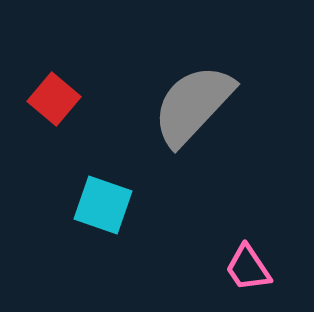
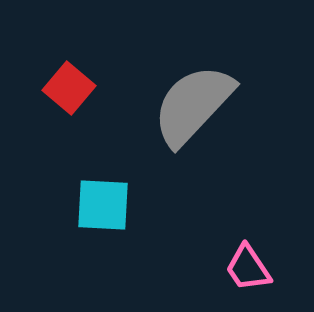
red square: moved 15 px right, 11 px up
cyan square: rotated 16 degrees counterclockwise
